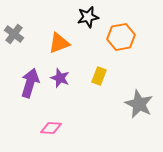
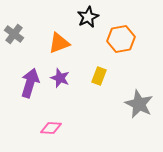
black star: rotated 15 degrees counterclockwise
orange hexagon: moved 2 px down
